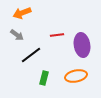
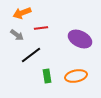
red line: moved 16 px left, 7 px up
purple ellipse: moved 2 px left, 6 px up; rotated 55 degrees counterclockwise
green rectangle: moved 3 px right, 2 px up; rotated 24 degrees counterclockwise
